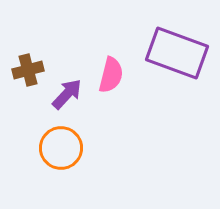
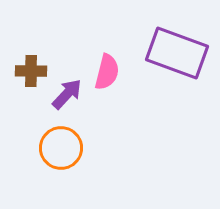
brown cross: moved 3 px right, 1 px down; rotated 16 degrees clockwise
pink semicircle: moved 4 px left, 3 px up
